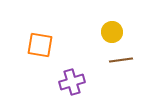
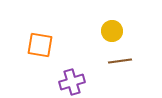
yellow circle: moved 1 px up
brown line: moved 1 px left, 1 px down
